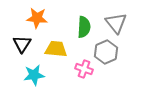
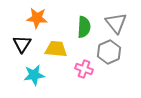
gray hexagon: moved 3 px right
